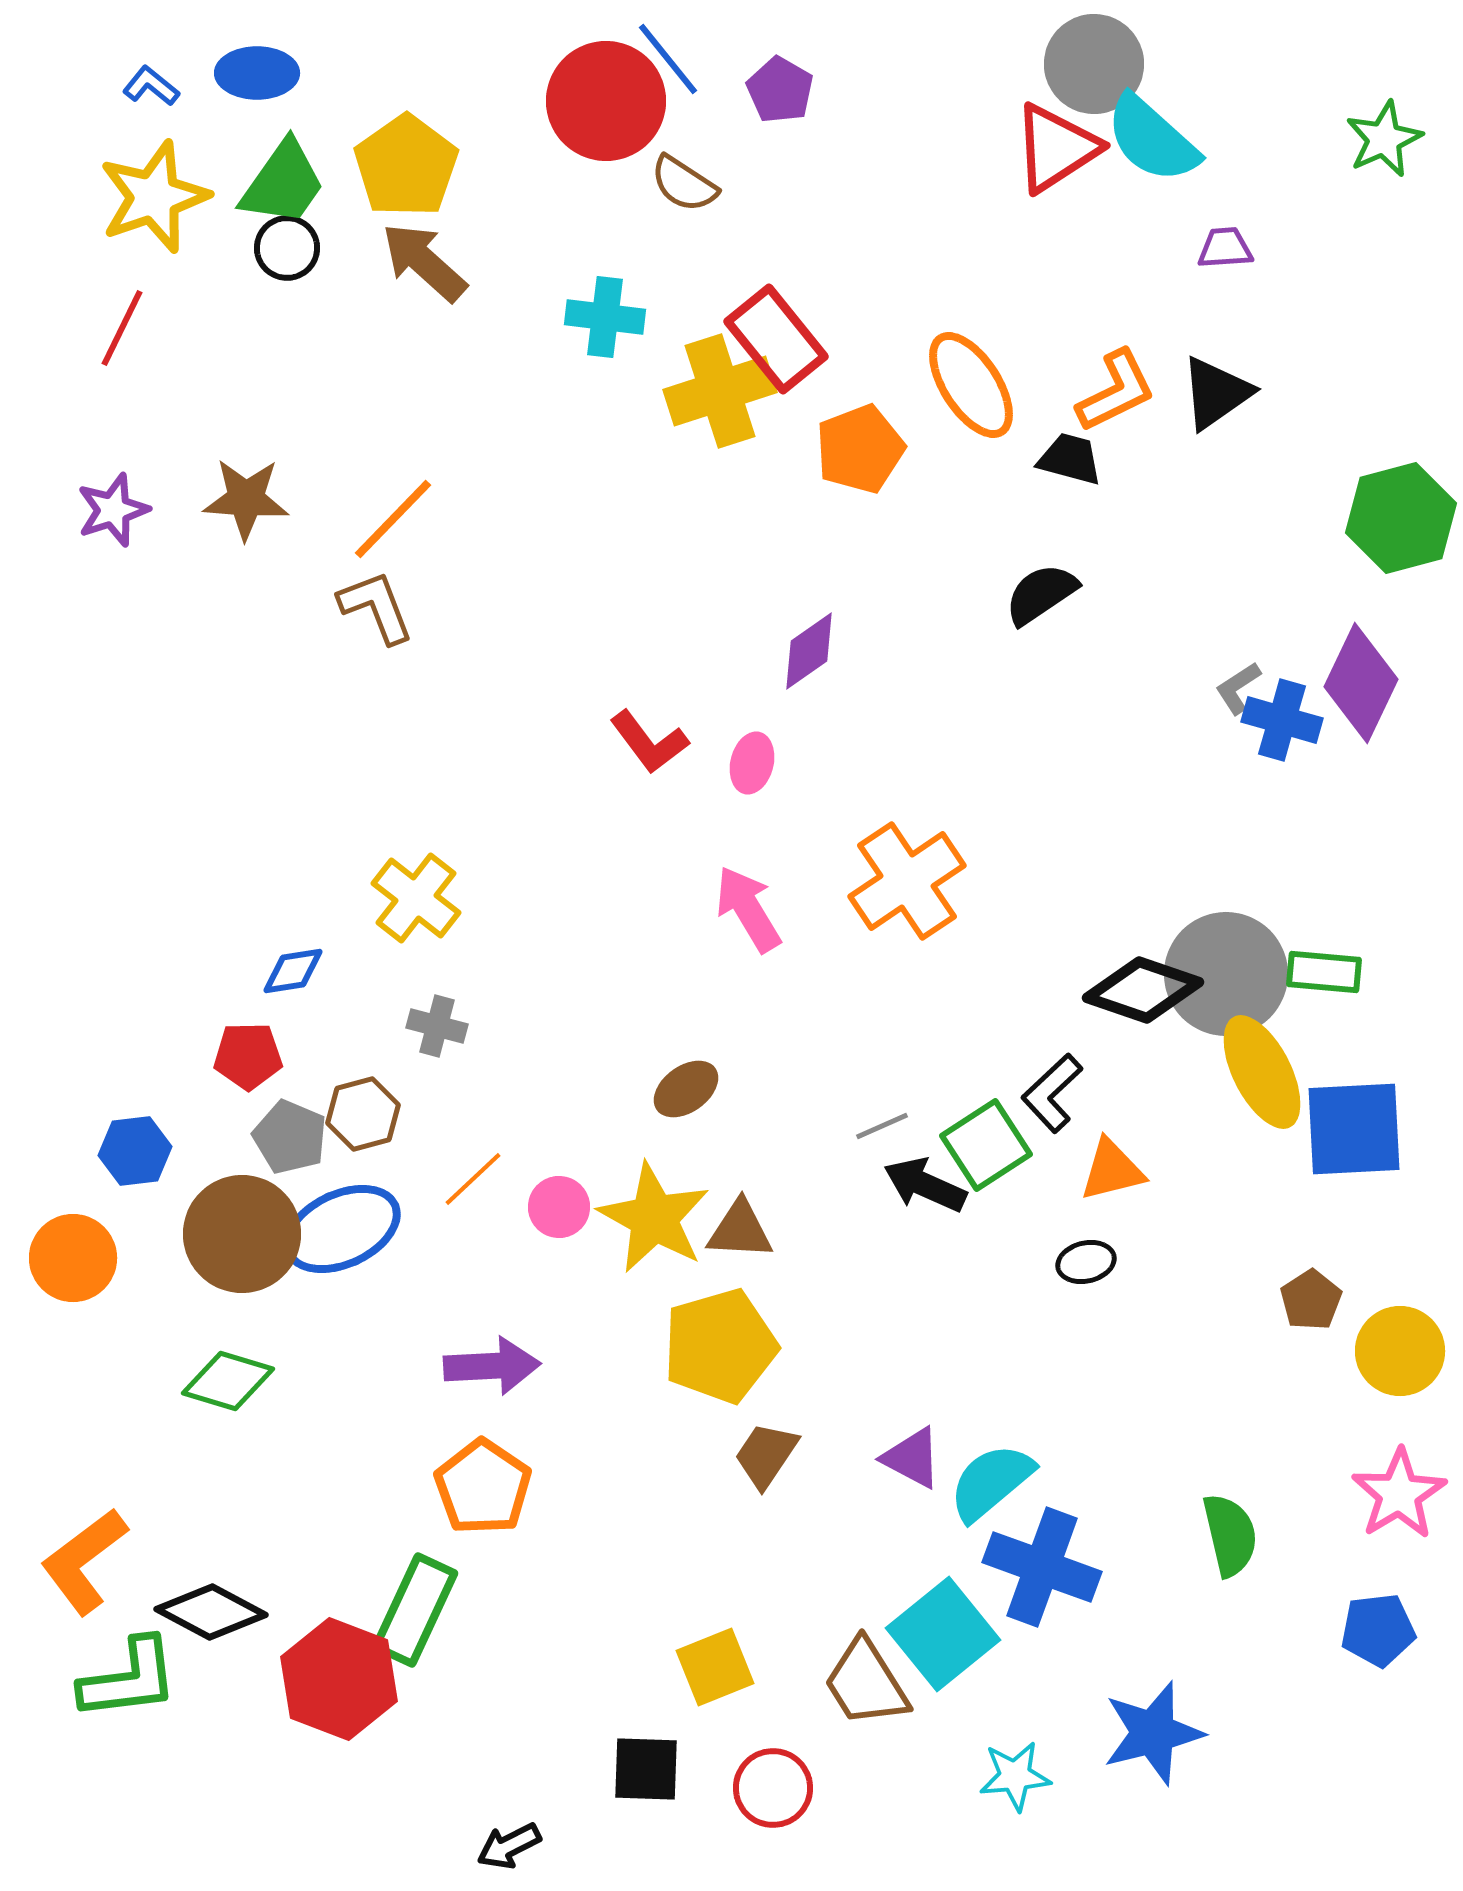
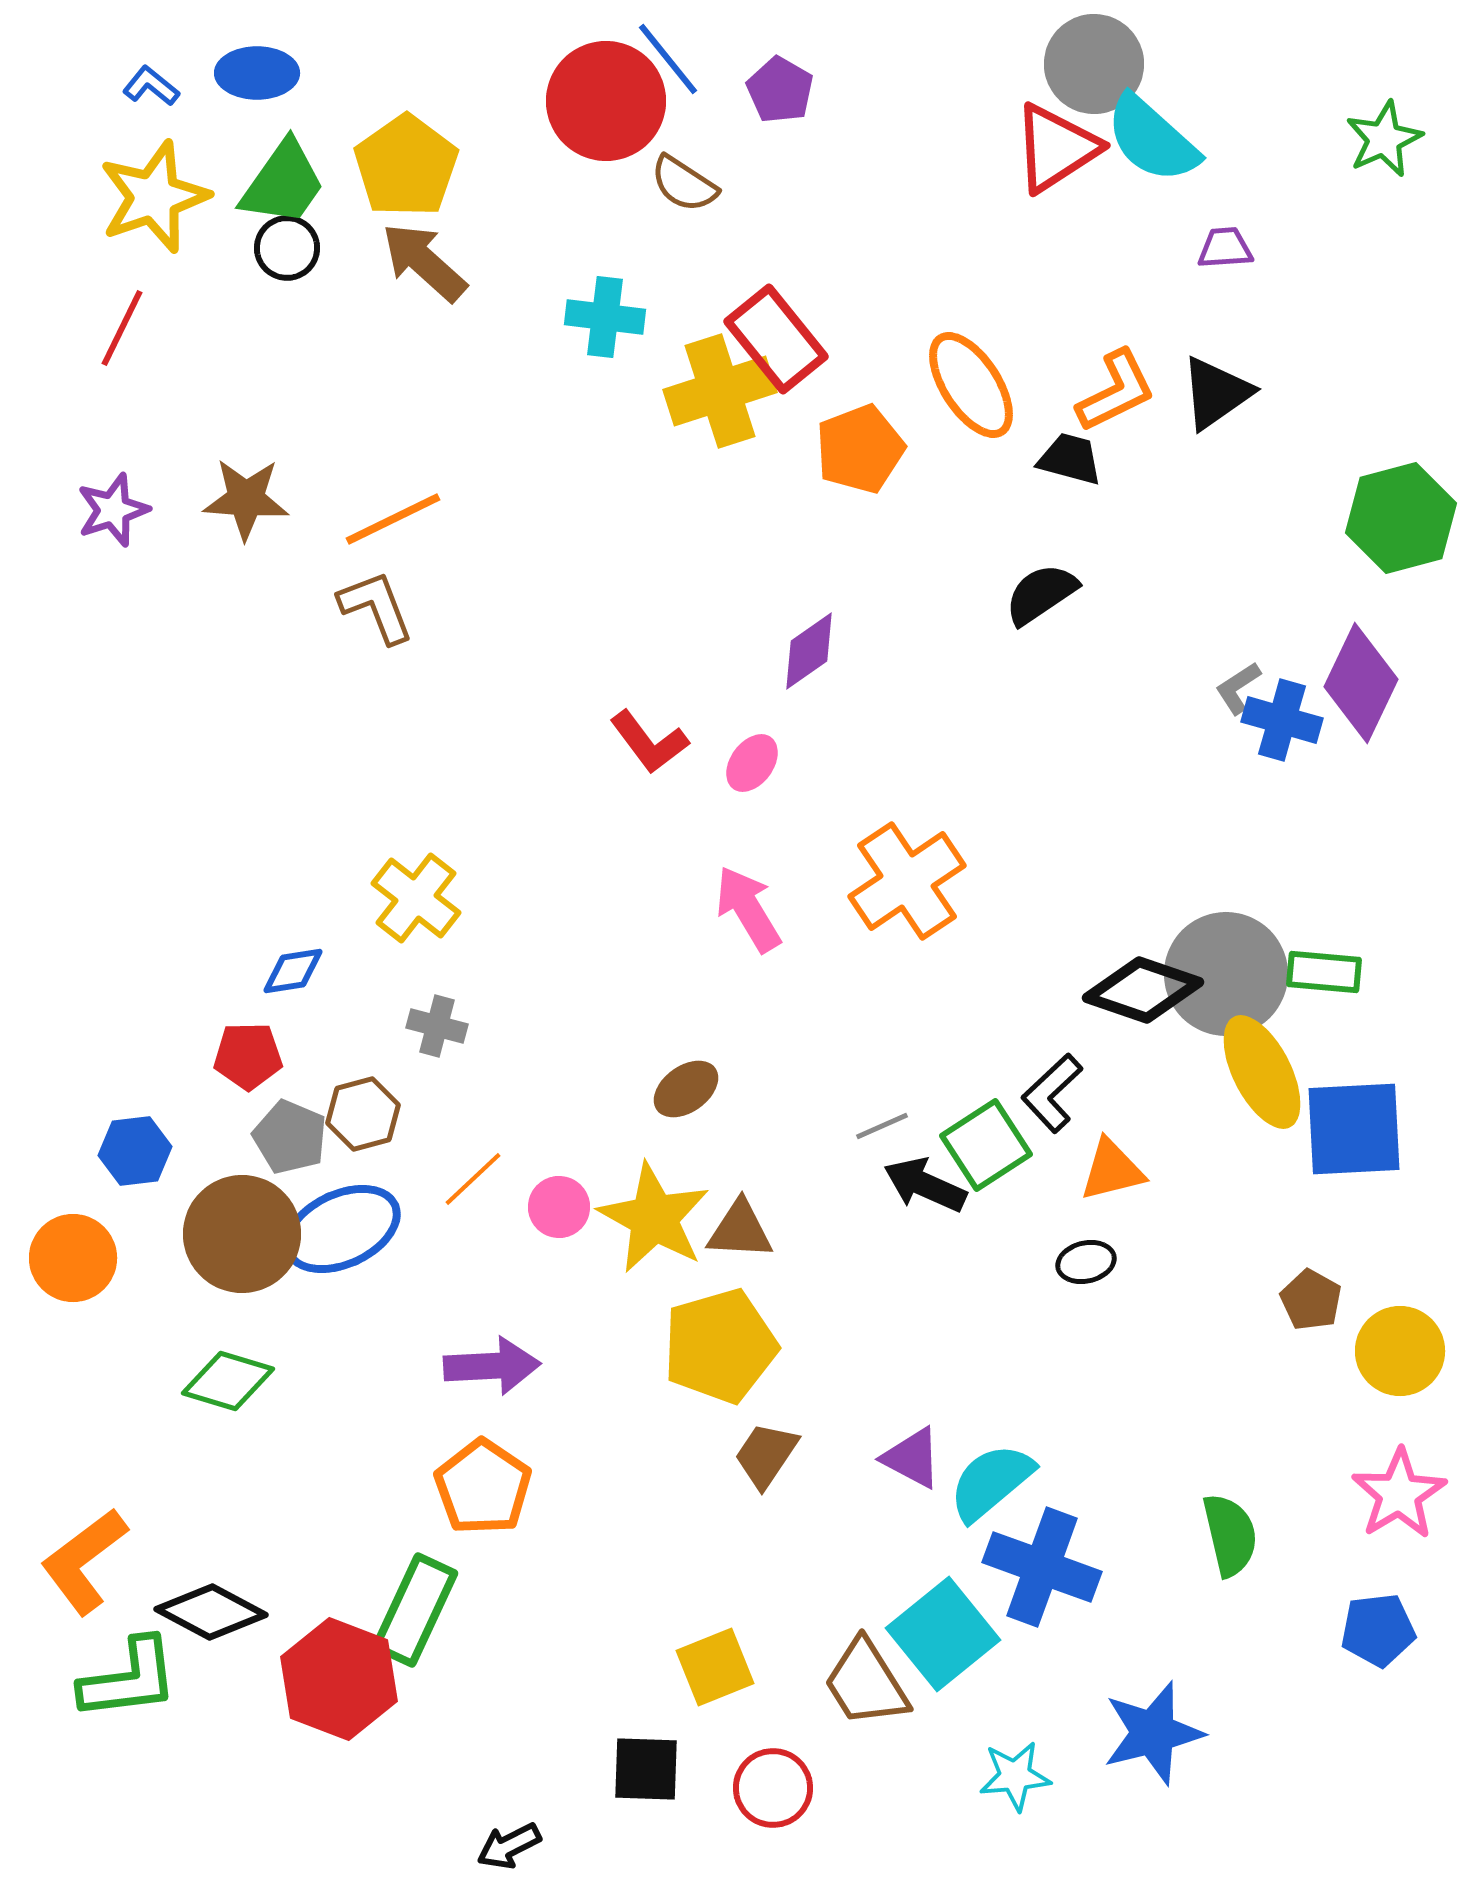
orange line at (393, 519): rotated 20 degrees clockwise
pink ellipse at (752, 763): rotated 22 degrees clockwise
brown pentagon at (1311, 1300): rotated 10 degrees counterclockwise
